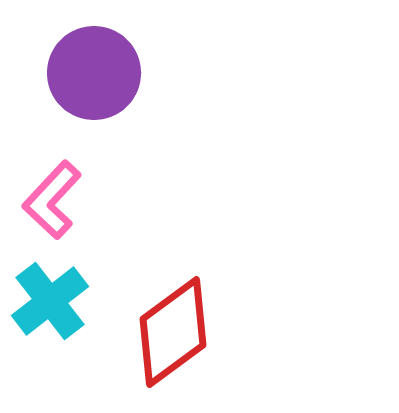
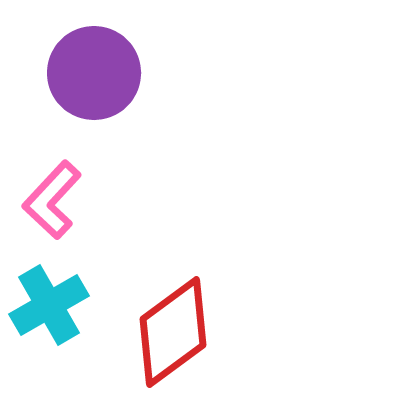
cyan cross: moved 1 px left, 4 px down; rotated 8 degrees clockwise
